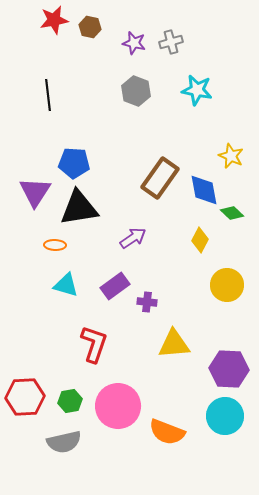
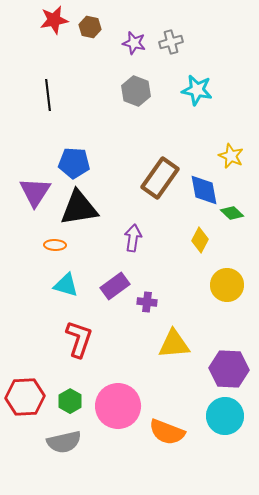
purple arrow: rotated 48 degrees counterclockwise
red L-shape: moved 15 px left, 5 px up
green hexagon: rotated 20 degrees counterclockwise
